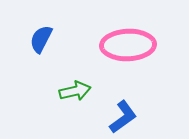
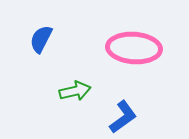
pink ellipse: moved 6 px right, 3 px down; rotated 6 degrees clockwise
